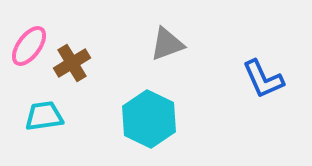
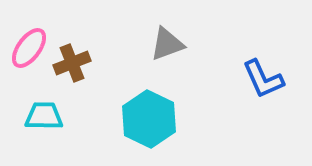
pink ellipse: moved 2 px down
brown cross: rotated 9 degrees clockwise
cyan trapezoid: rotated 9 degrees clockwise
